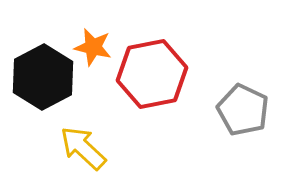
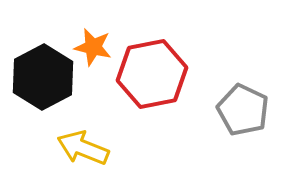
yellow arrow: rotated 21 degrees counterclockwise
